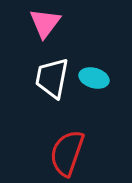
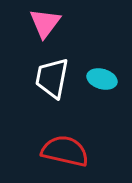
cyan ellipse: moved 8 px right, 1 px down
red semicircle: moved 2 px left, 2 px up; rotated 84 degrees clockwise
